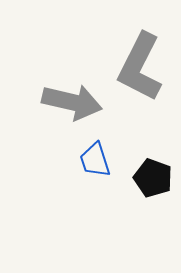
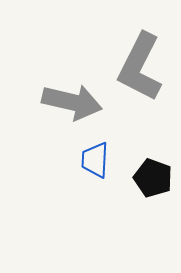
blue trapezoid: rotated 21 degrees clockwise
